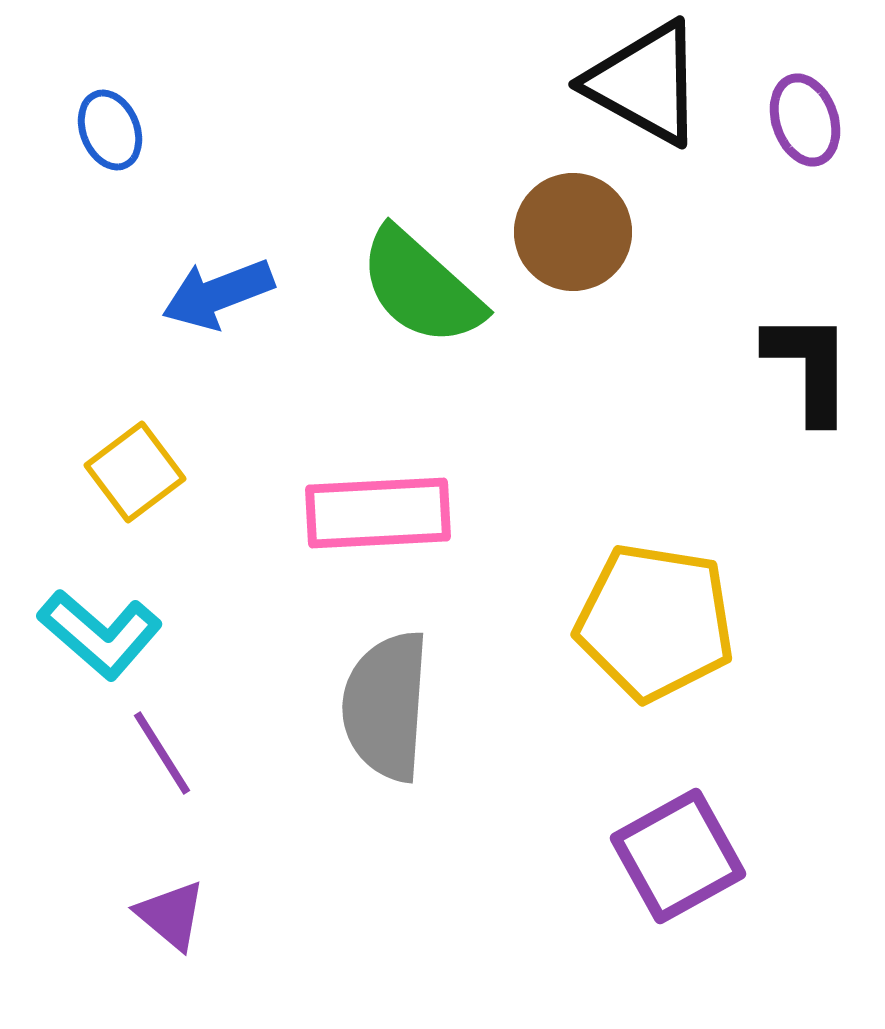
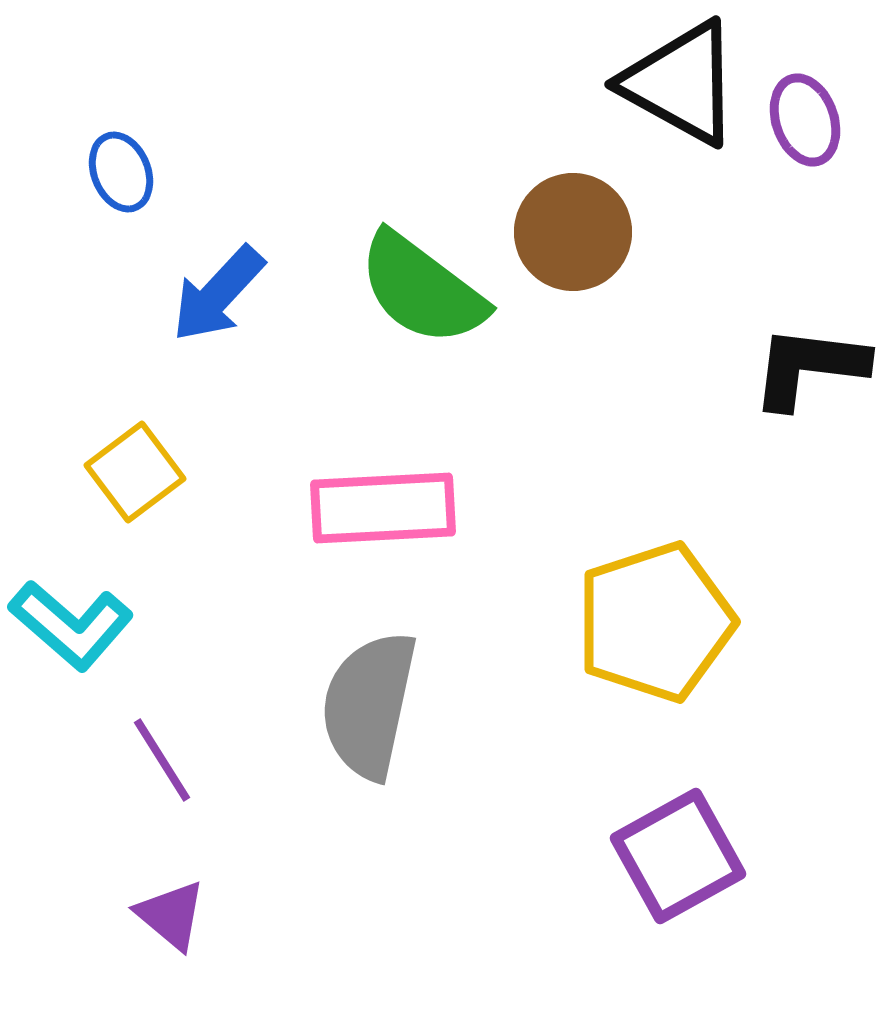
black triangle: moved 36 px right
blue ellipse: moved 11 px right, 42 px down
green semicircle: moved 1 px right, 2 px down; rotated 5 degrees counterclockwise
blue arrow: rotated 26 degrees counterclockwise
black L-shape: rotated 83 degrees counterclockwise
pink rectangle: moved 5 px right, 5 px up
yellow pentagon: rotated 27 degrees counterclockwise
cyan L-shape: moved 29 px left, 9 px up
gray semicircle: moved 17 px left, 1 px up; rotated 8 degrees clockwise
purple line: moved 7 px down
